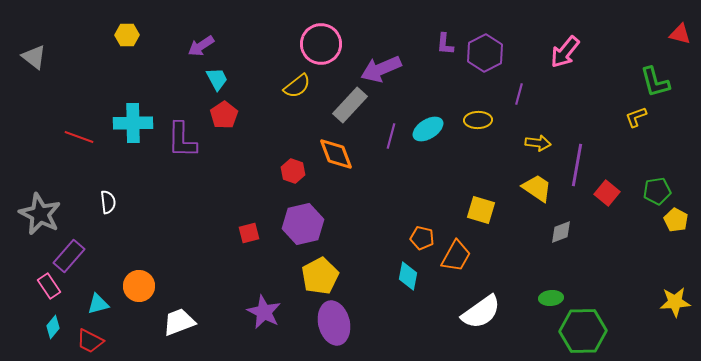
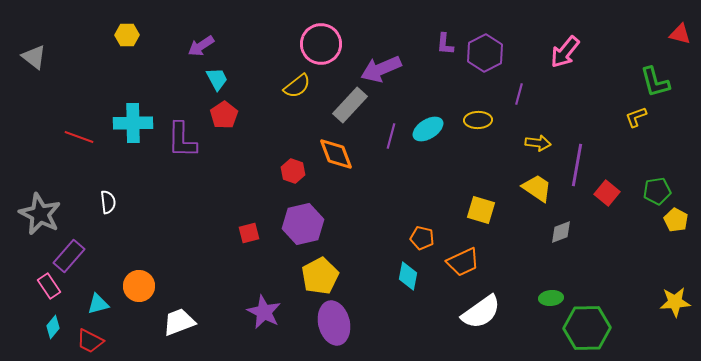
orange trapezoid at (456, 256): moved 7 px right, 6 px down; rotated 36 degrees clockwise
green hexagon at (583, 331): moved 4 px right, 3 px up
